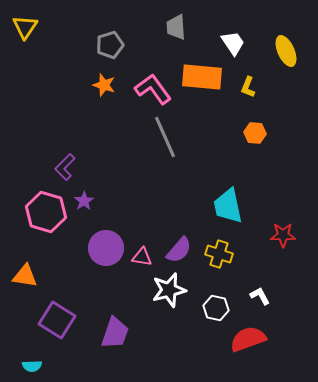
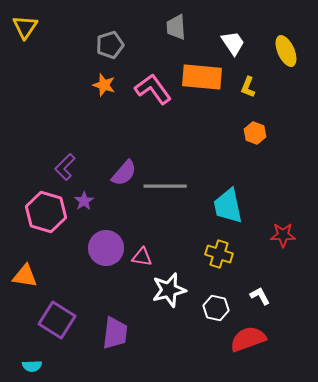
orange hexagon: rotated 15 degrees clockwise
gray line: moved 49 px down; rotated 66 degrees counterclockwise
purple semicircle: moved 55 px left, 77 px up
purple trapezoid: rotated 12 degrees counterclockwise
